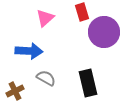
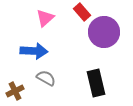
red rectangle: rotated 24 degrees counterclockwise
blue arrow: moved 5 px right
black rectangle: moved 8 px right
